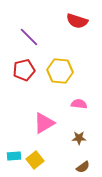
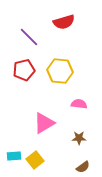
red semicircle: moved 13 px left, 1 px down; rotated 35 degrees counterclockwise
